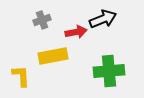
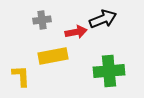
gray cross: rotated 12 degrees clockwise
